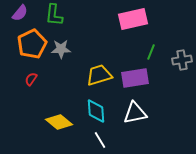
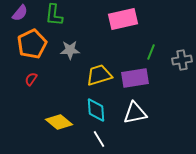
pink rectangle: moved 10 px left
gray star: moved 9 px right, 1 px down
cyan diamond: moved 1 px up
white line: moved 1 px left, 1 px up
